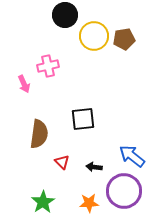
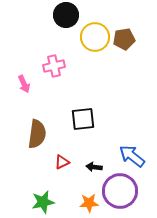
black circle: moved 1 px right
yellow circle: moved 1 px right, 1 px down
pink cross: moved 6 px right
brown semicircle: moved 2 px left
red triangle: rotated 49 degrees clockwise
purple circle: moved 4 px left
green star: rotated 20 degrees clockwise
